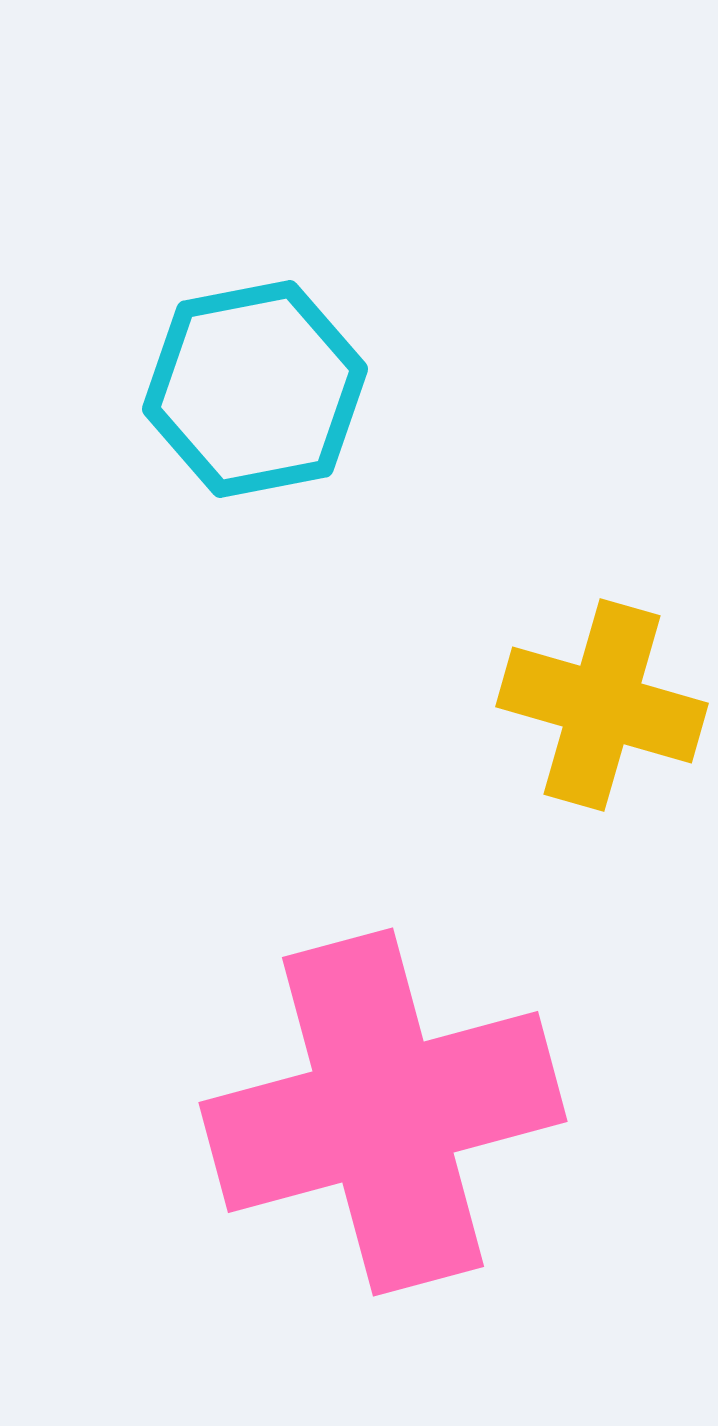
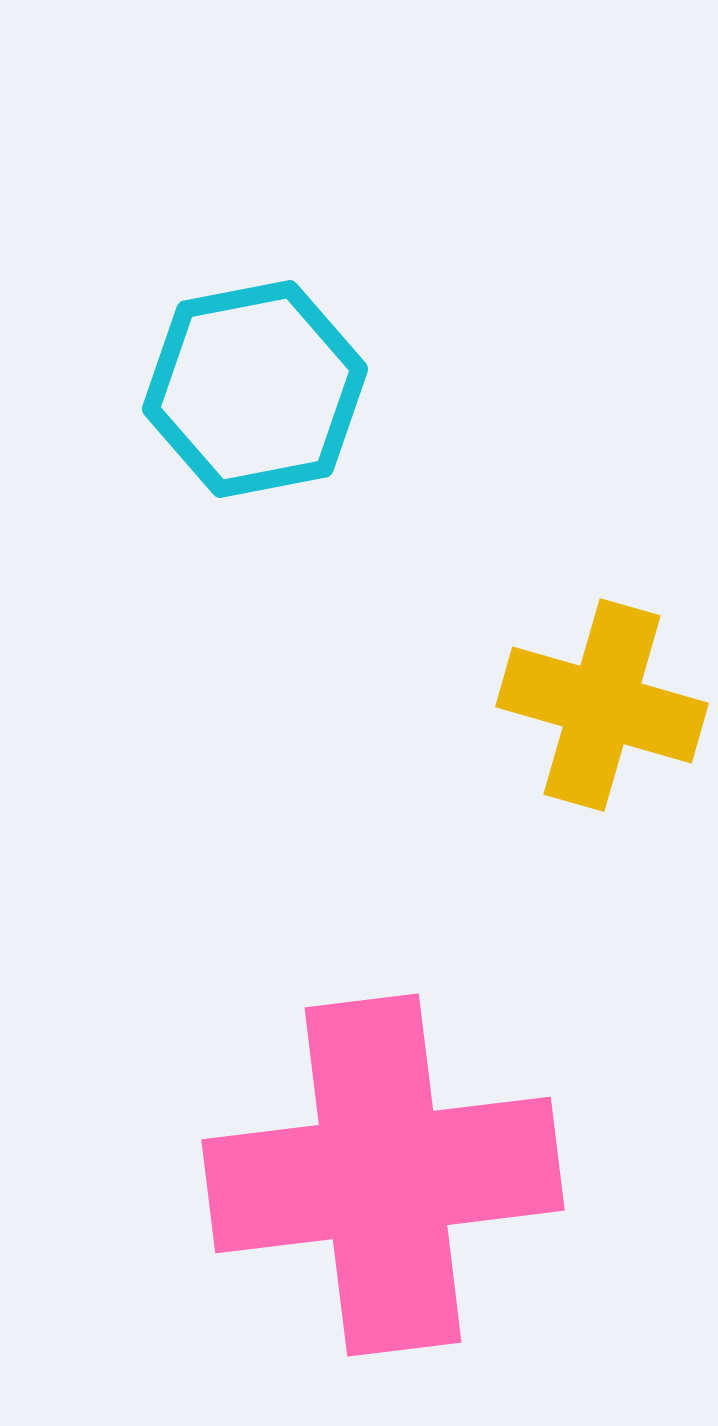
pink cross: moved 63 px down; rotated 8 degrees clockwise
